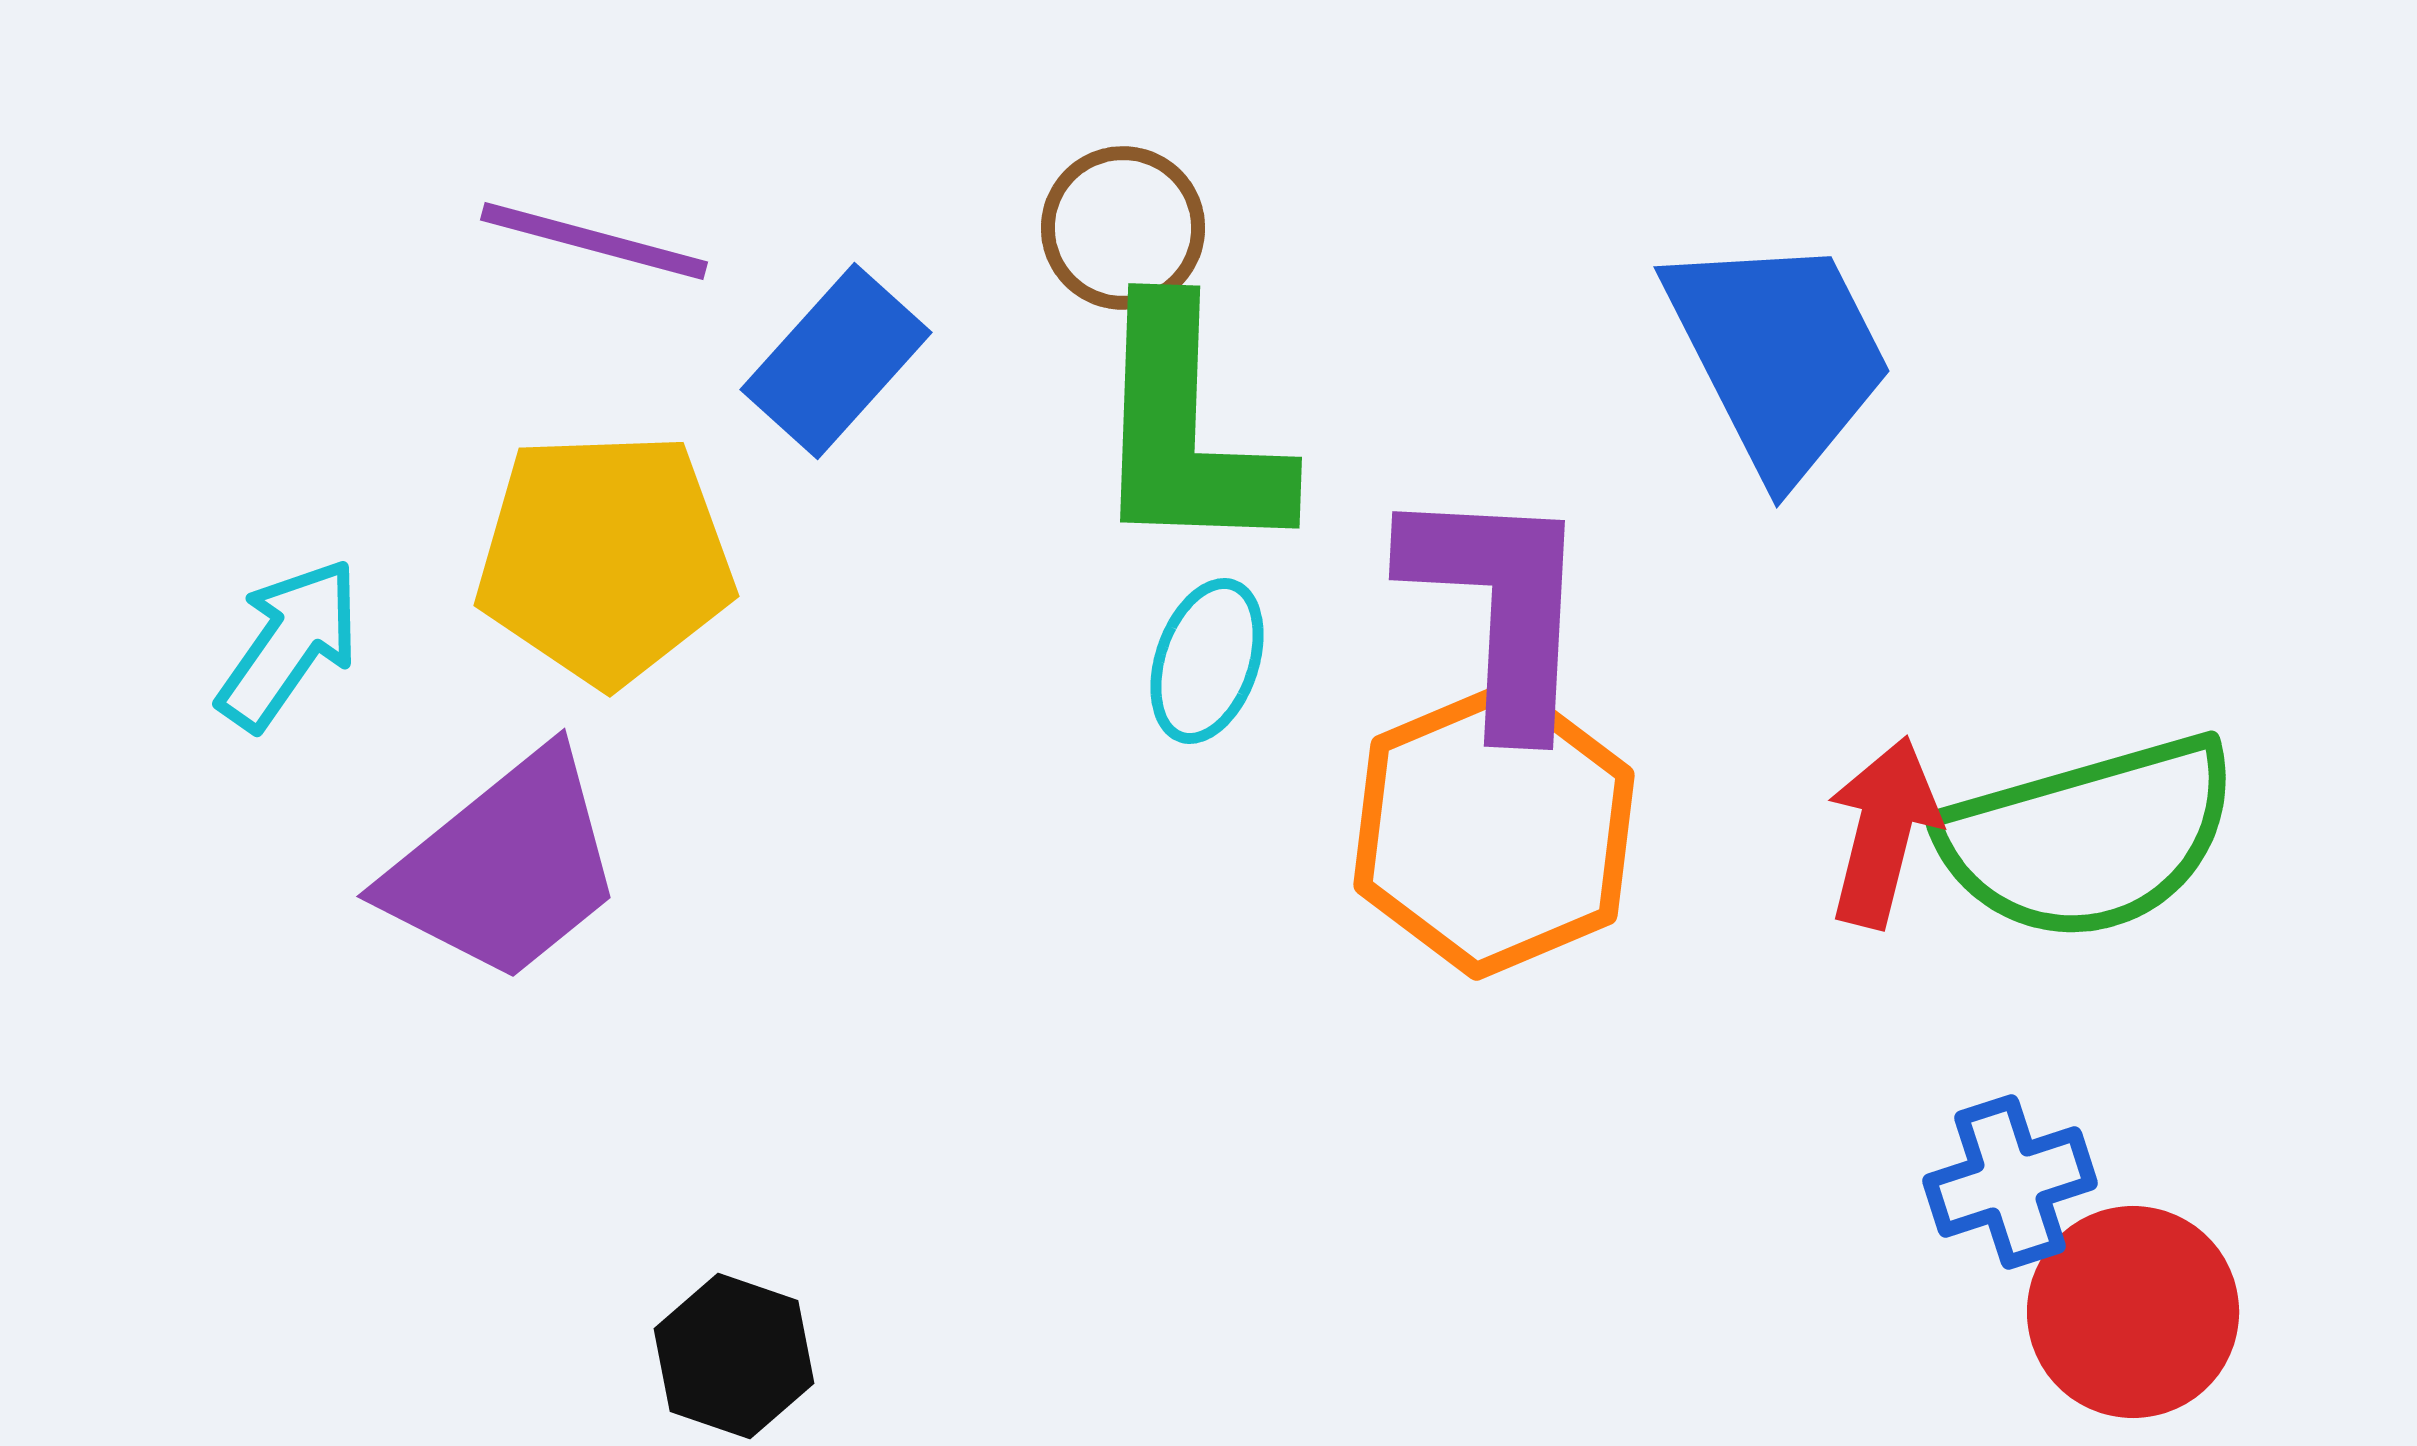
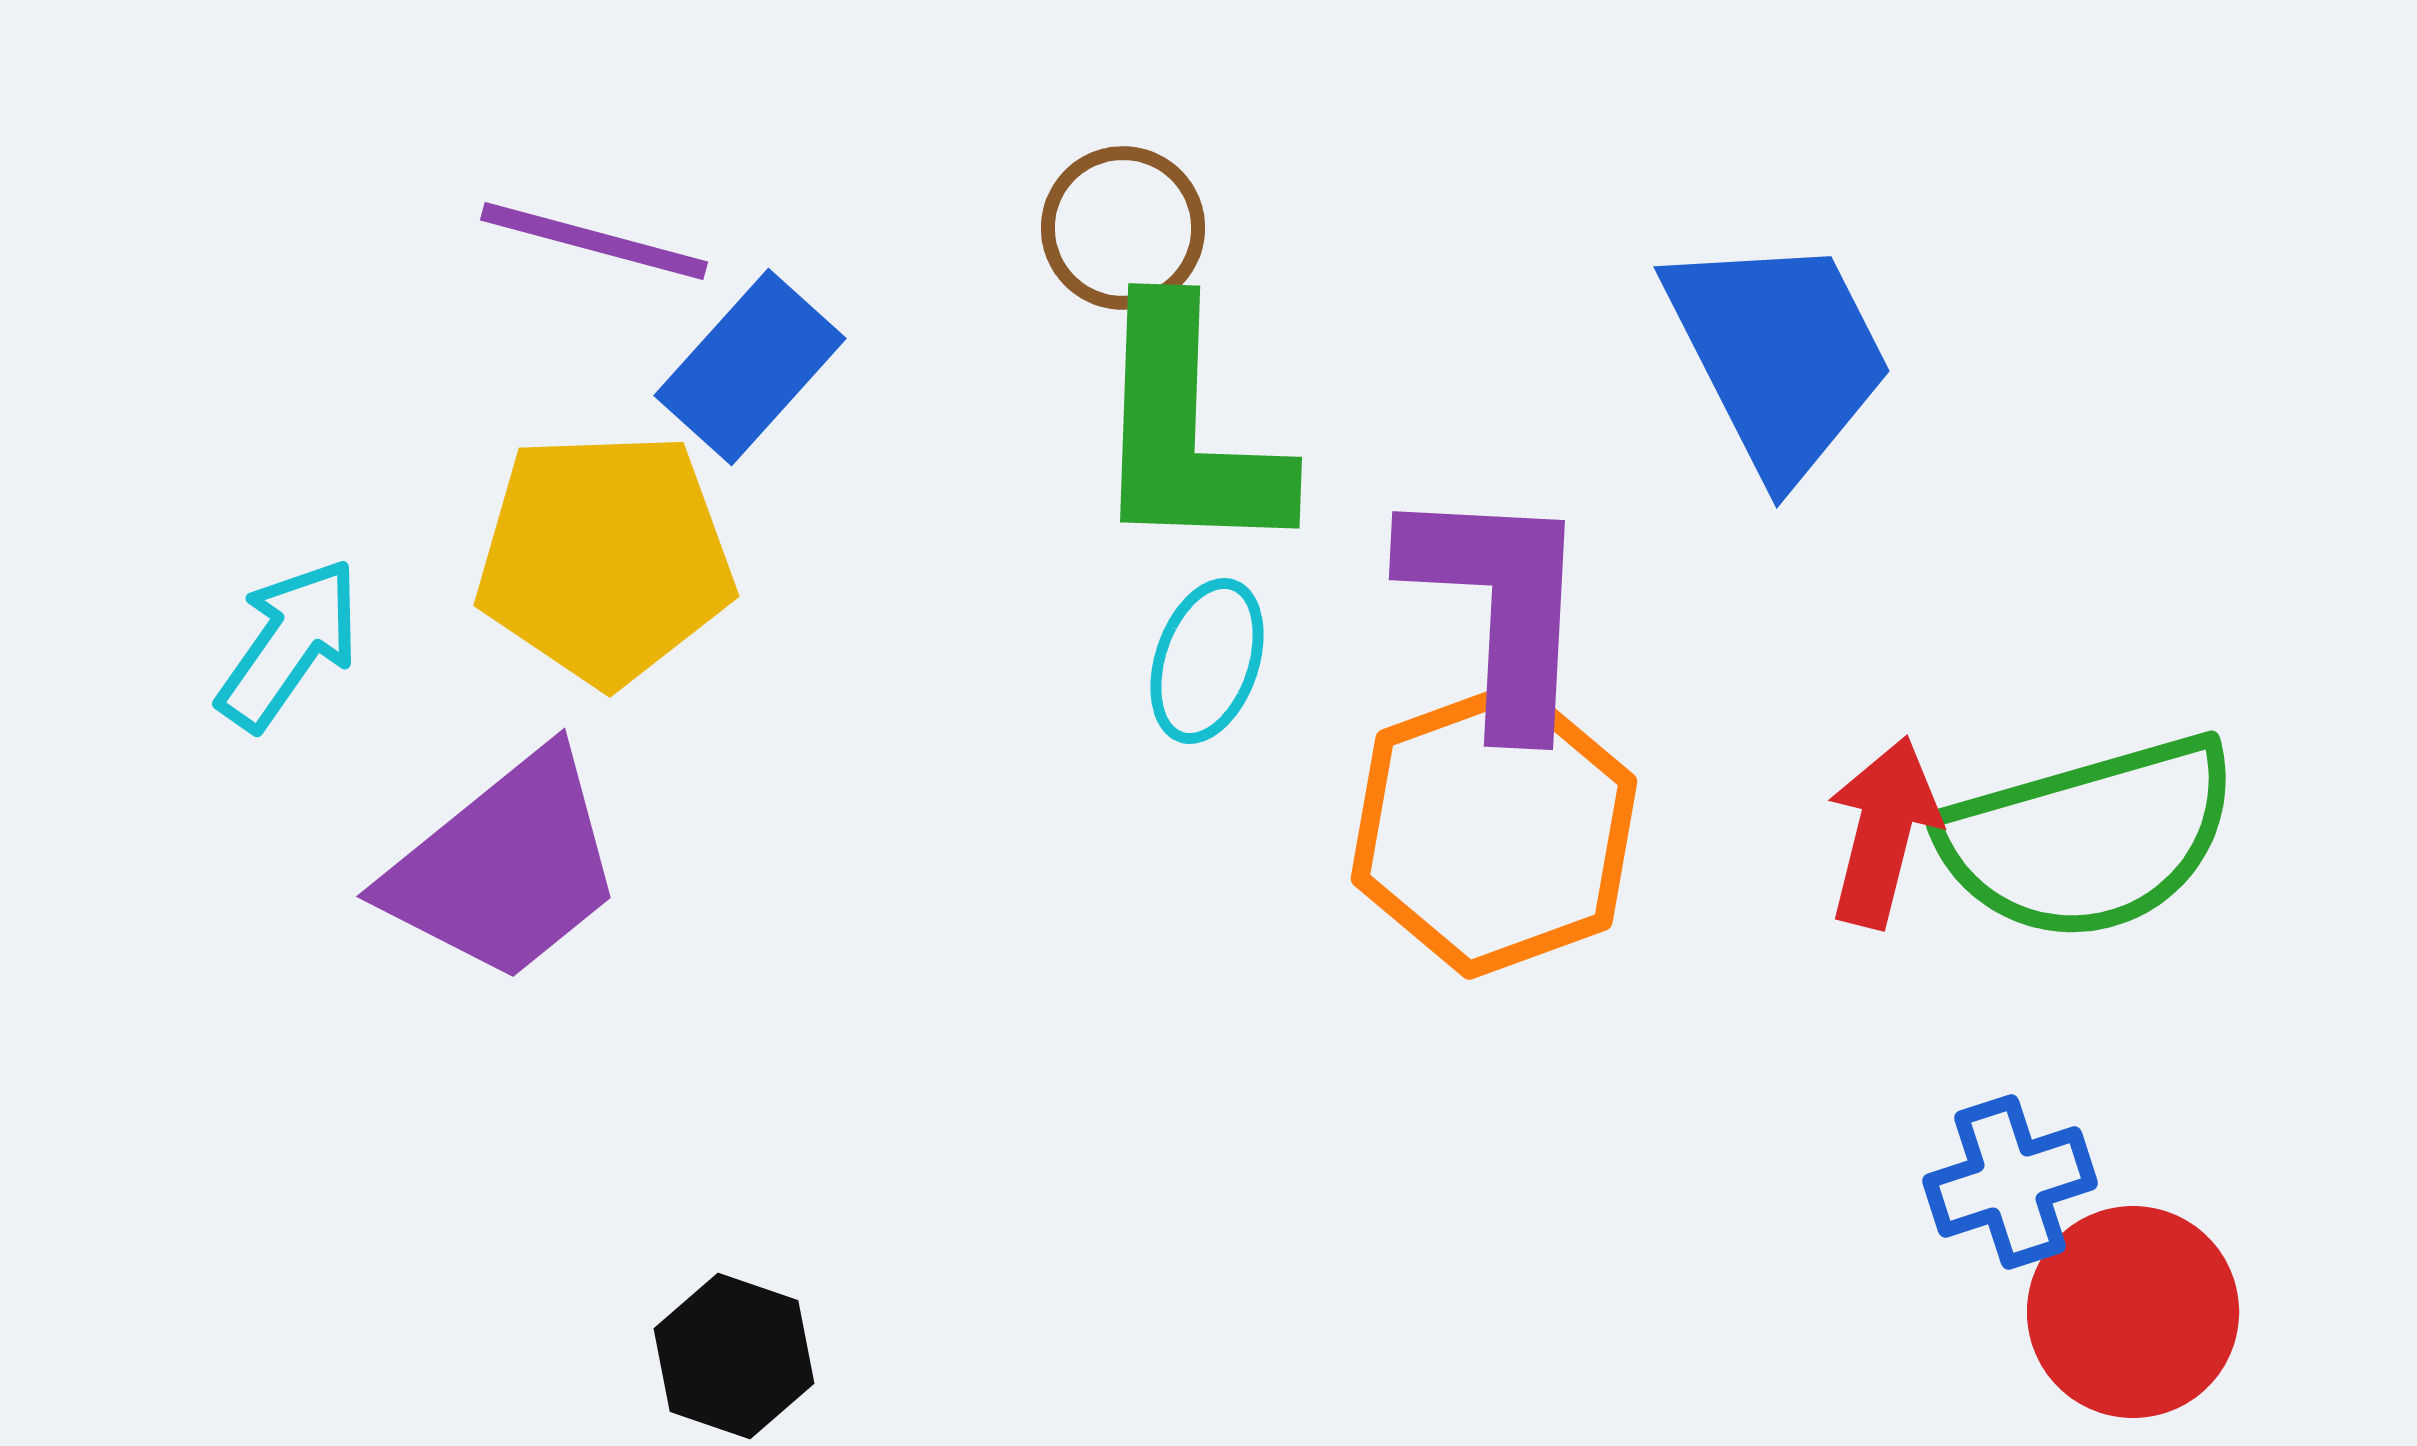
blue rectangle: moved 86 px left, 6 px down
orange hexagon: rotated 3 degrees clockwise
